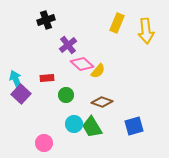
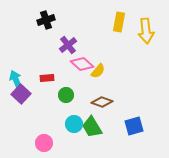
yellow rectangle: moved 2 px right, 1 px up; rotated 12 degrees counterclockwise
